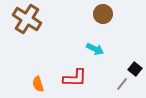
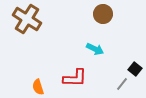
orange semicircle: moved 3 px down
